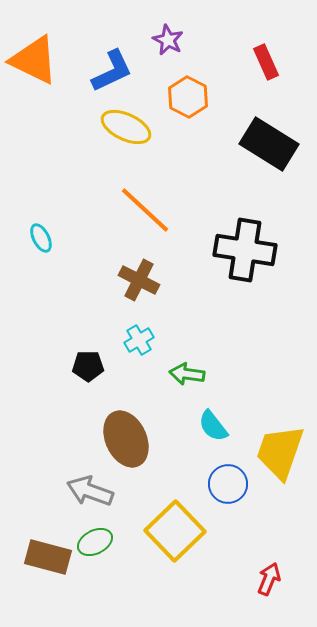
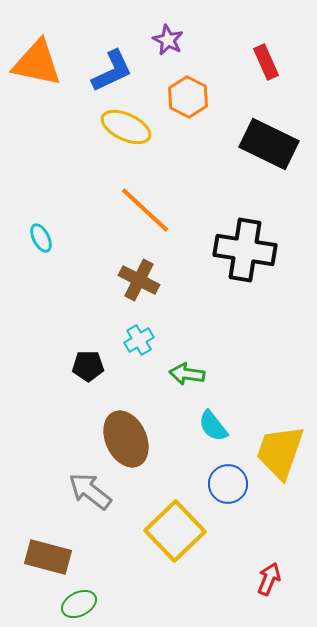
orange triangle: moved 3 px right, 3 px down; rotated 14 degrees counterclockwise
black rectangle: rotated 6 degrees counterclockwise
gray arrow: rotated 18 degrees clockwise
green ellipse: moved 16 px left, 62 px down
